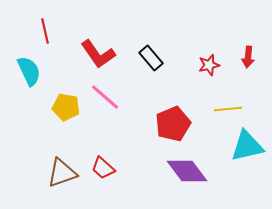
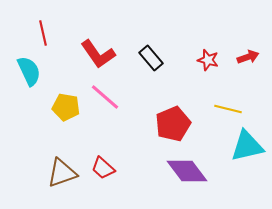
red line: moved 2 px left, 2 px down
red arrow: rotated 115 degrees counterclockwise
red star: moved 1 px left, 5 px up; rotated 30 degrees clockwise
yellow line: rotated 20 degrees clockwise
